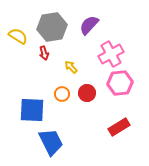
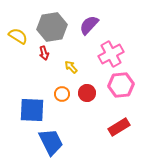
pink hexagon: moved 1 px right, 2 px down
